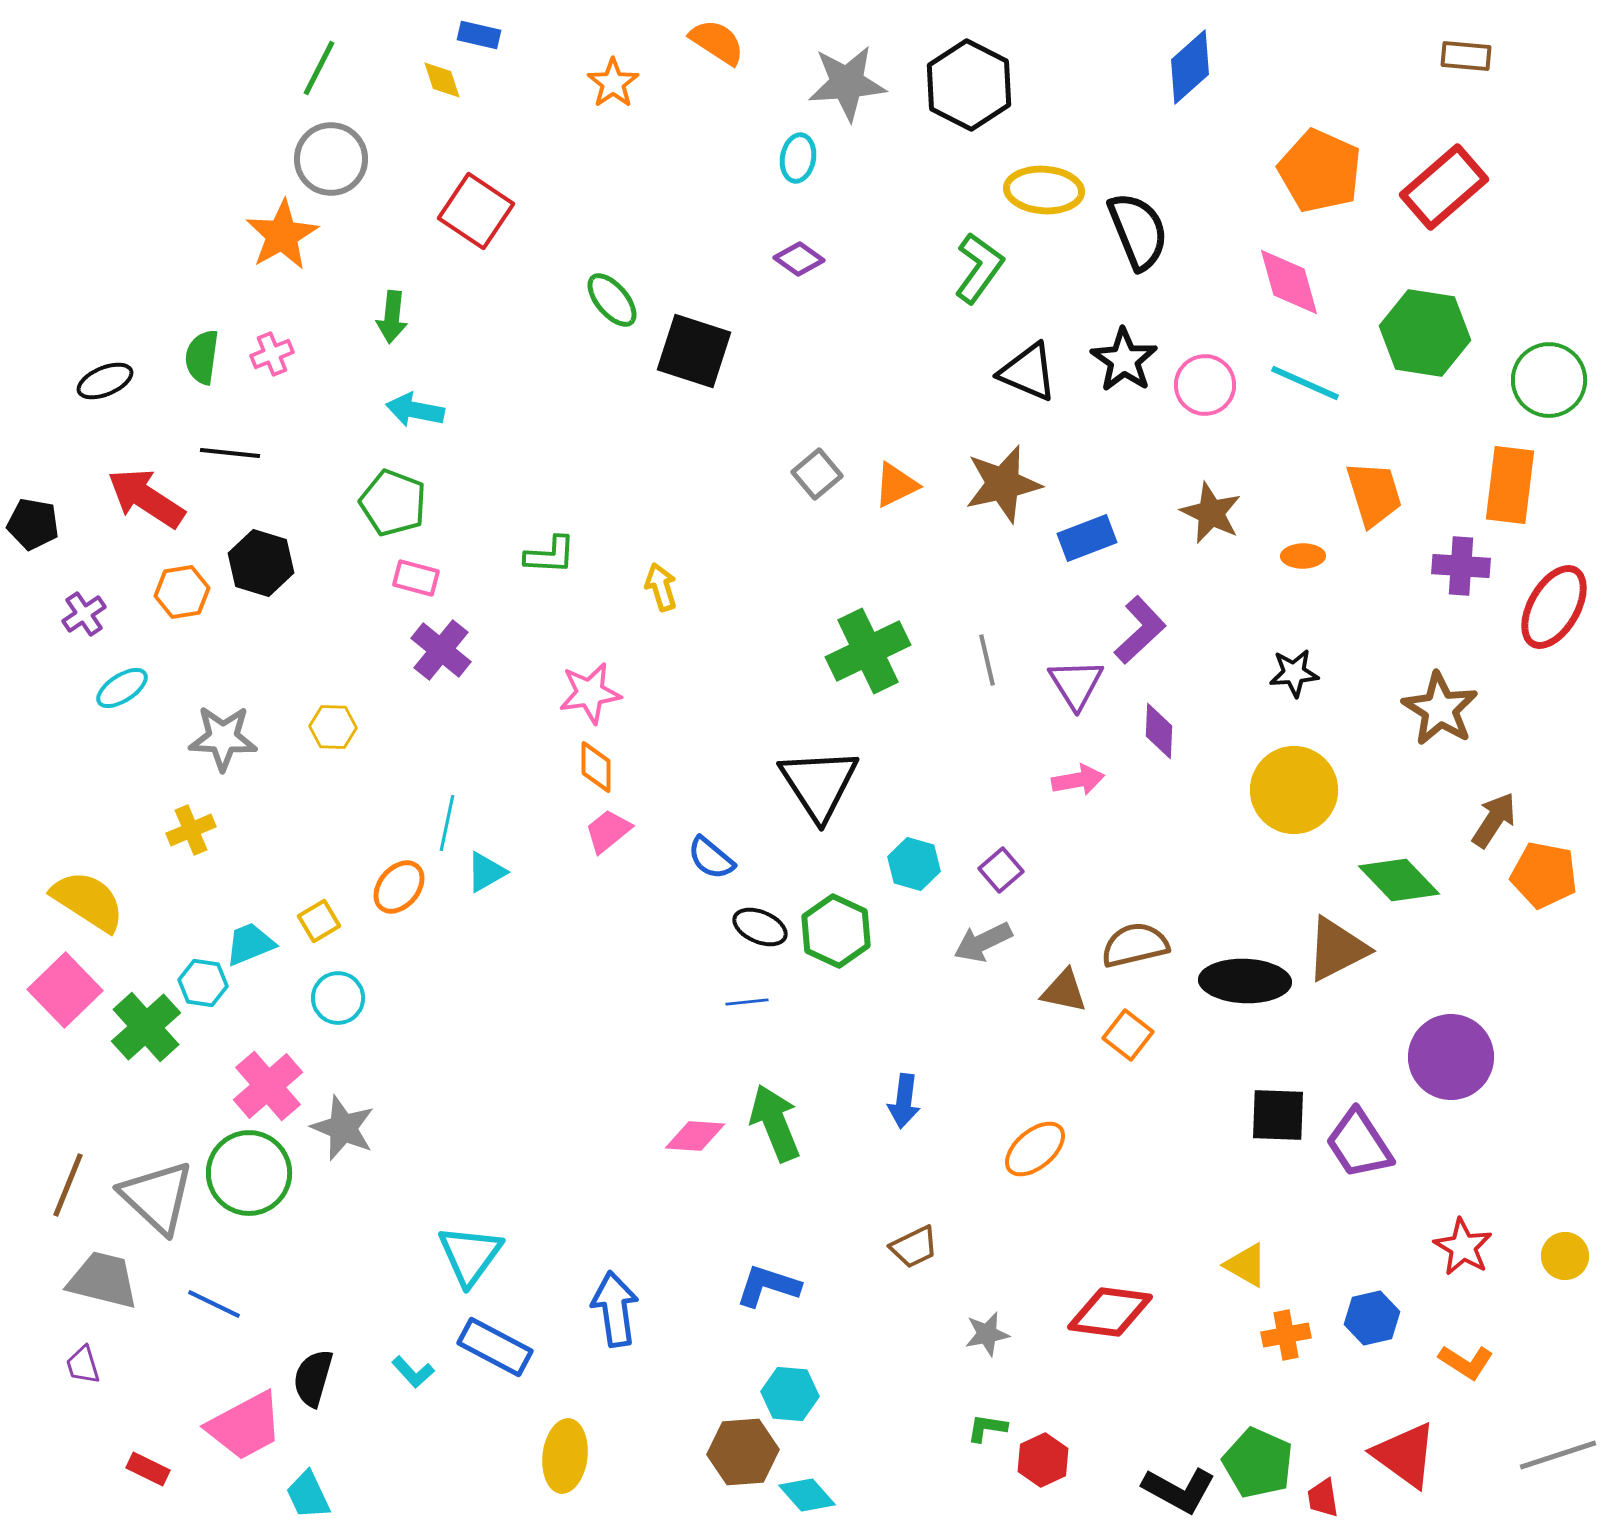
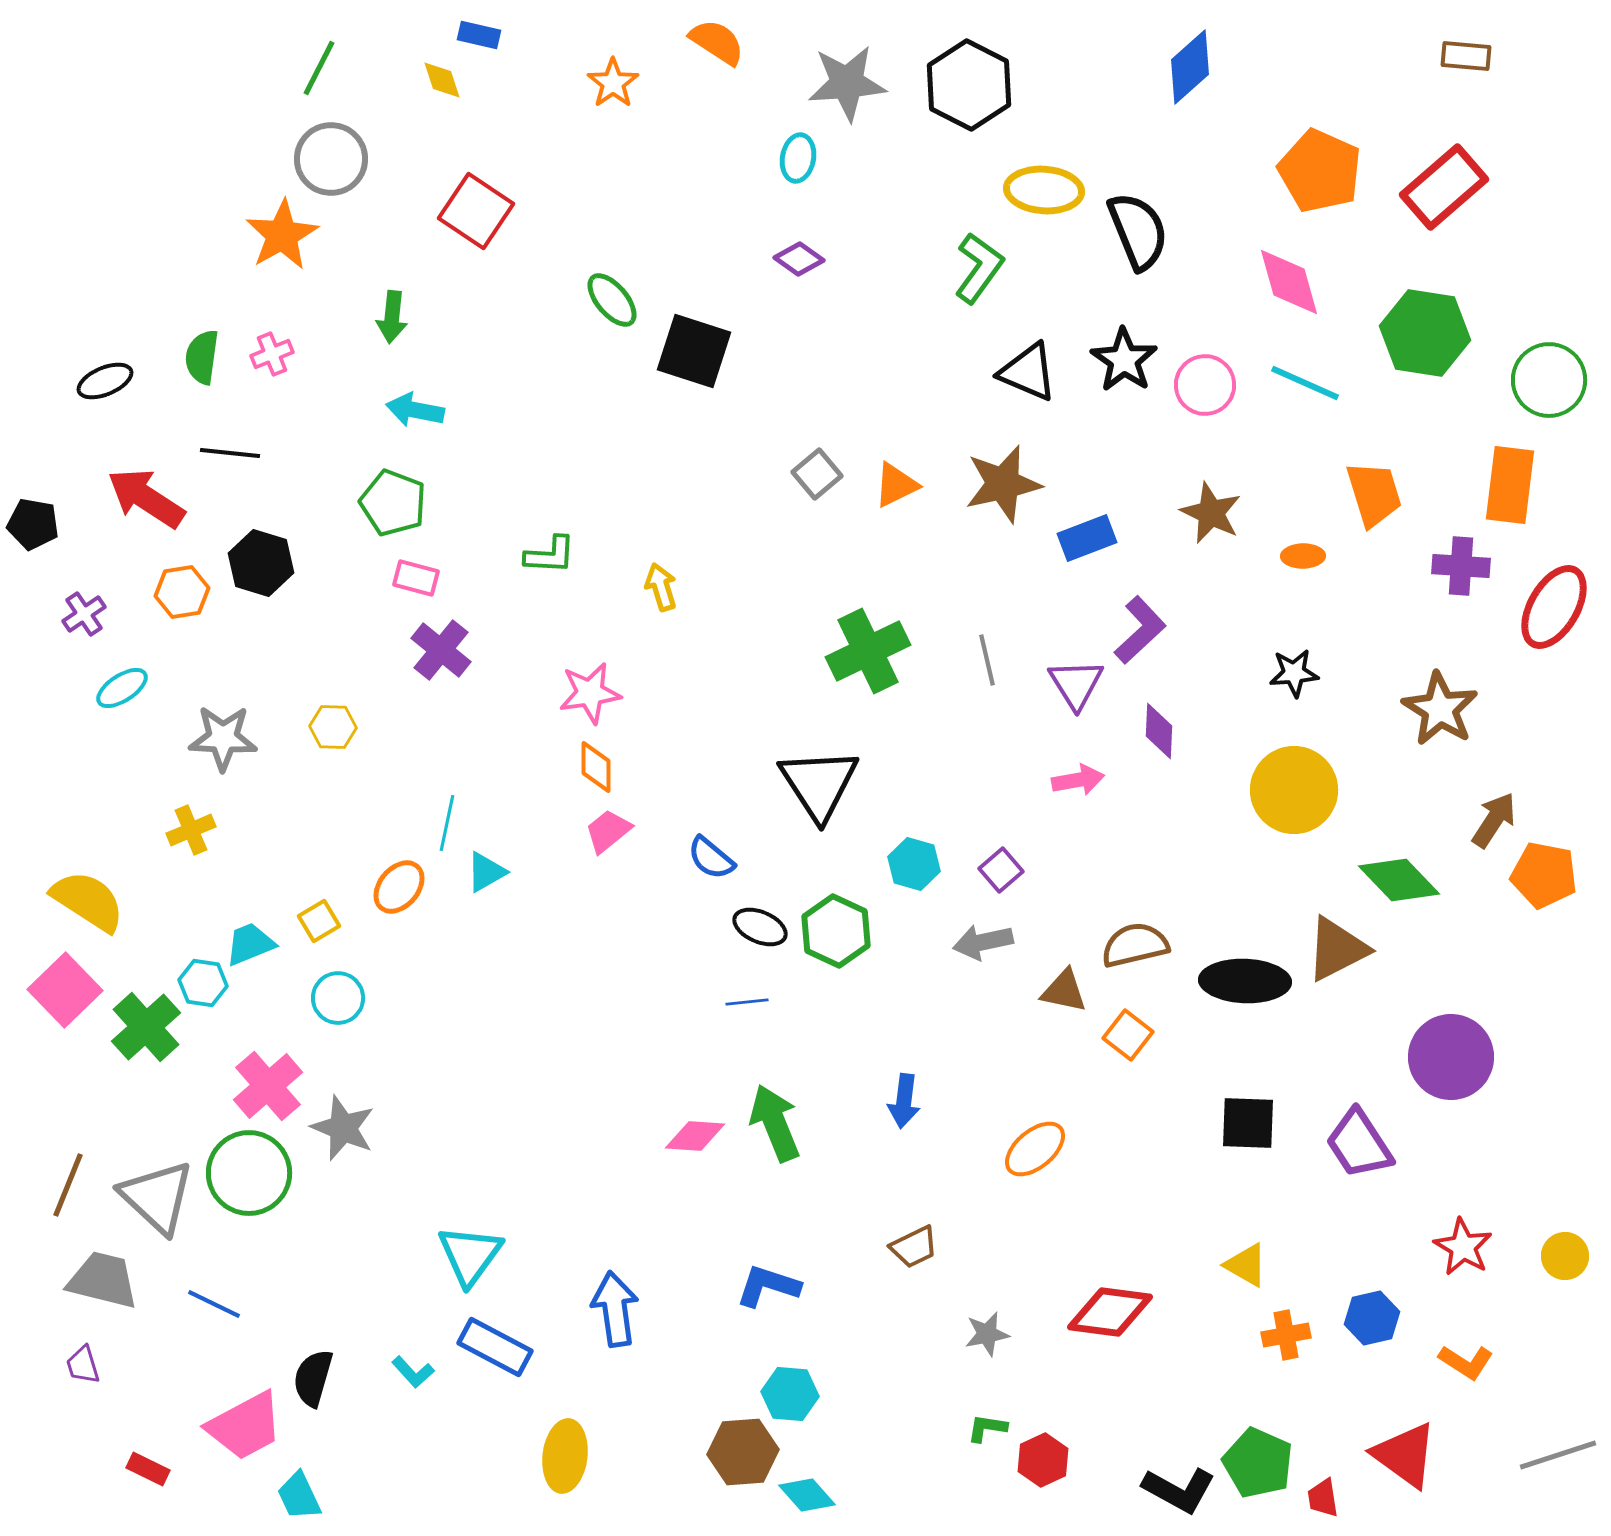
gray arrow at (983, 942): rotated 14 degrees clockwise
black square at (1278, 1115): moved 30 px left, 8 px down
cyan trapezoid at (308, 1495): moved 9 px left, 1 px down
